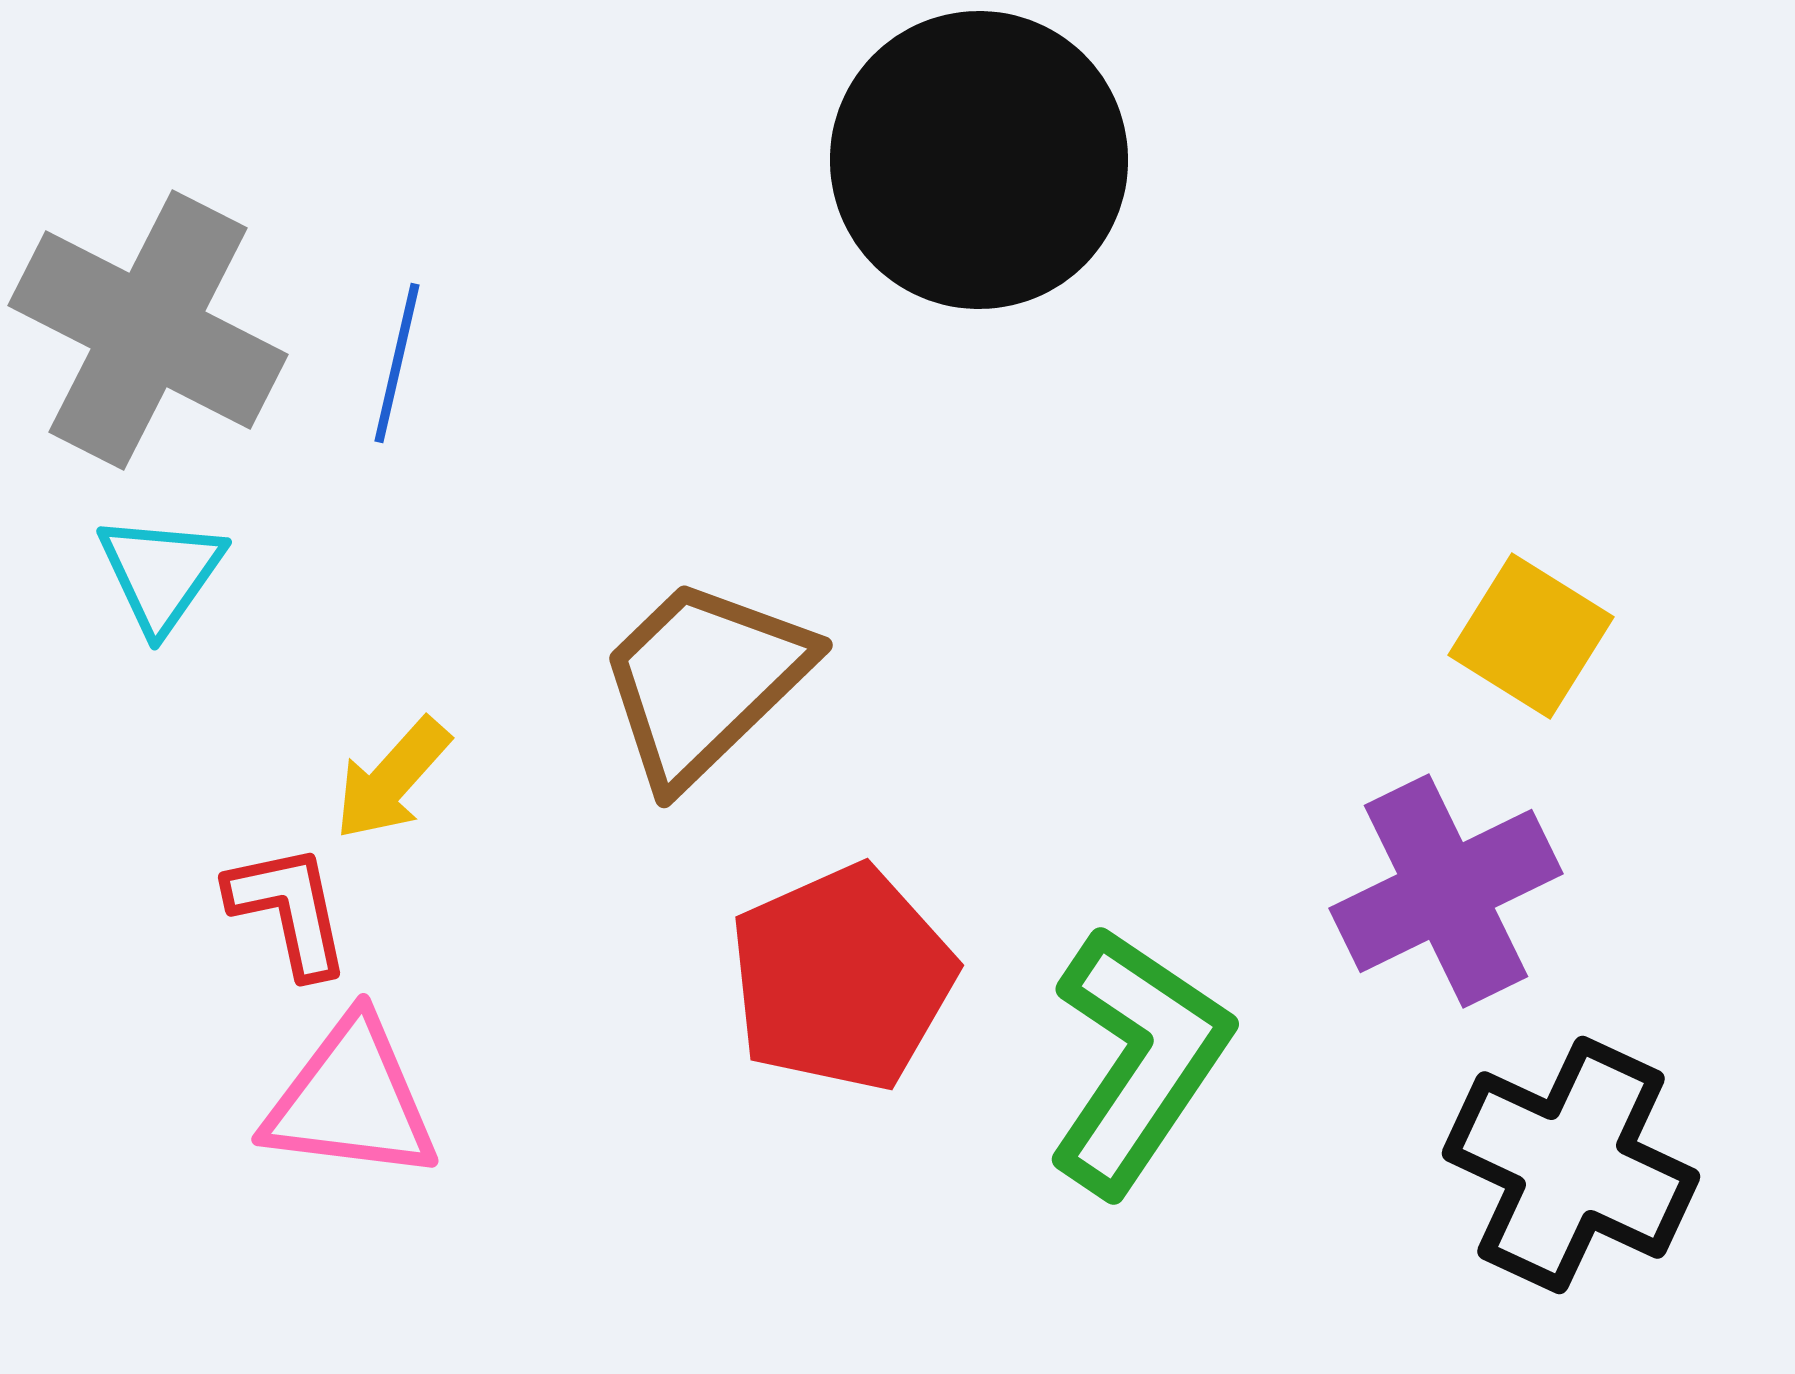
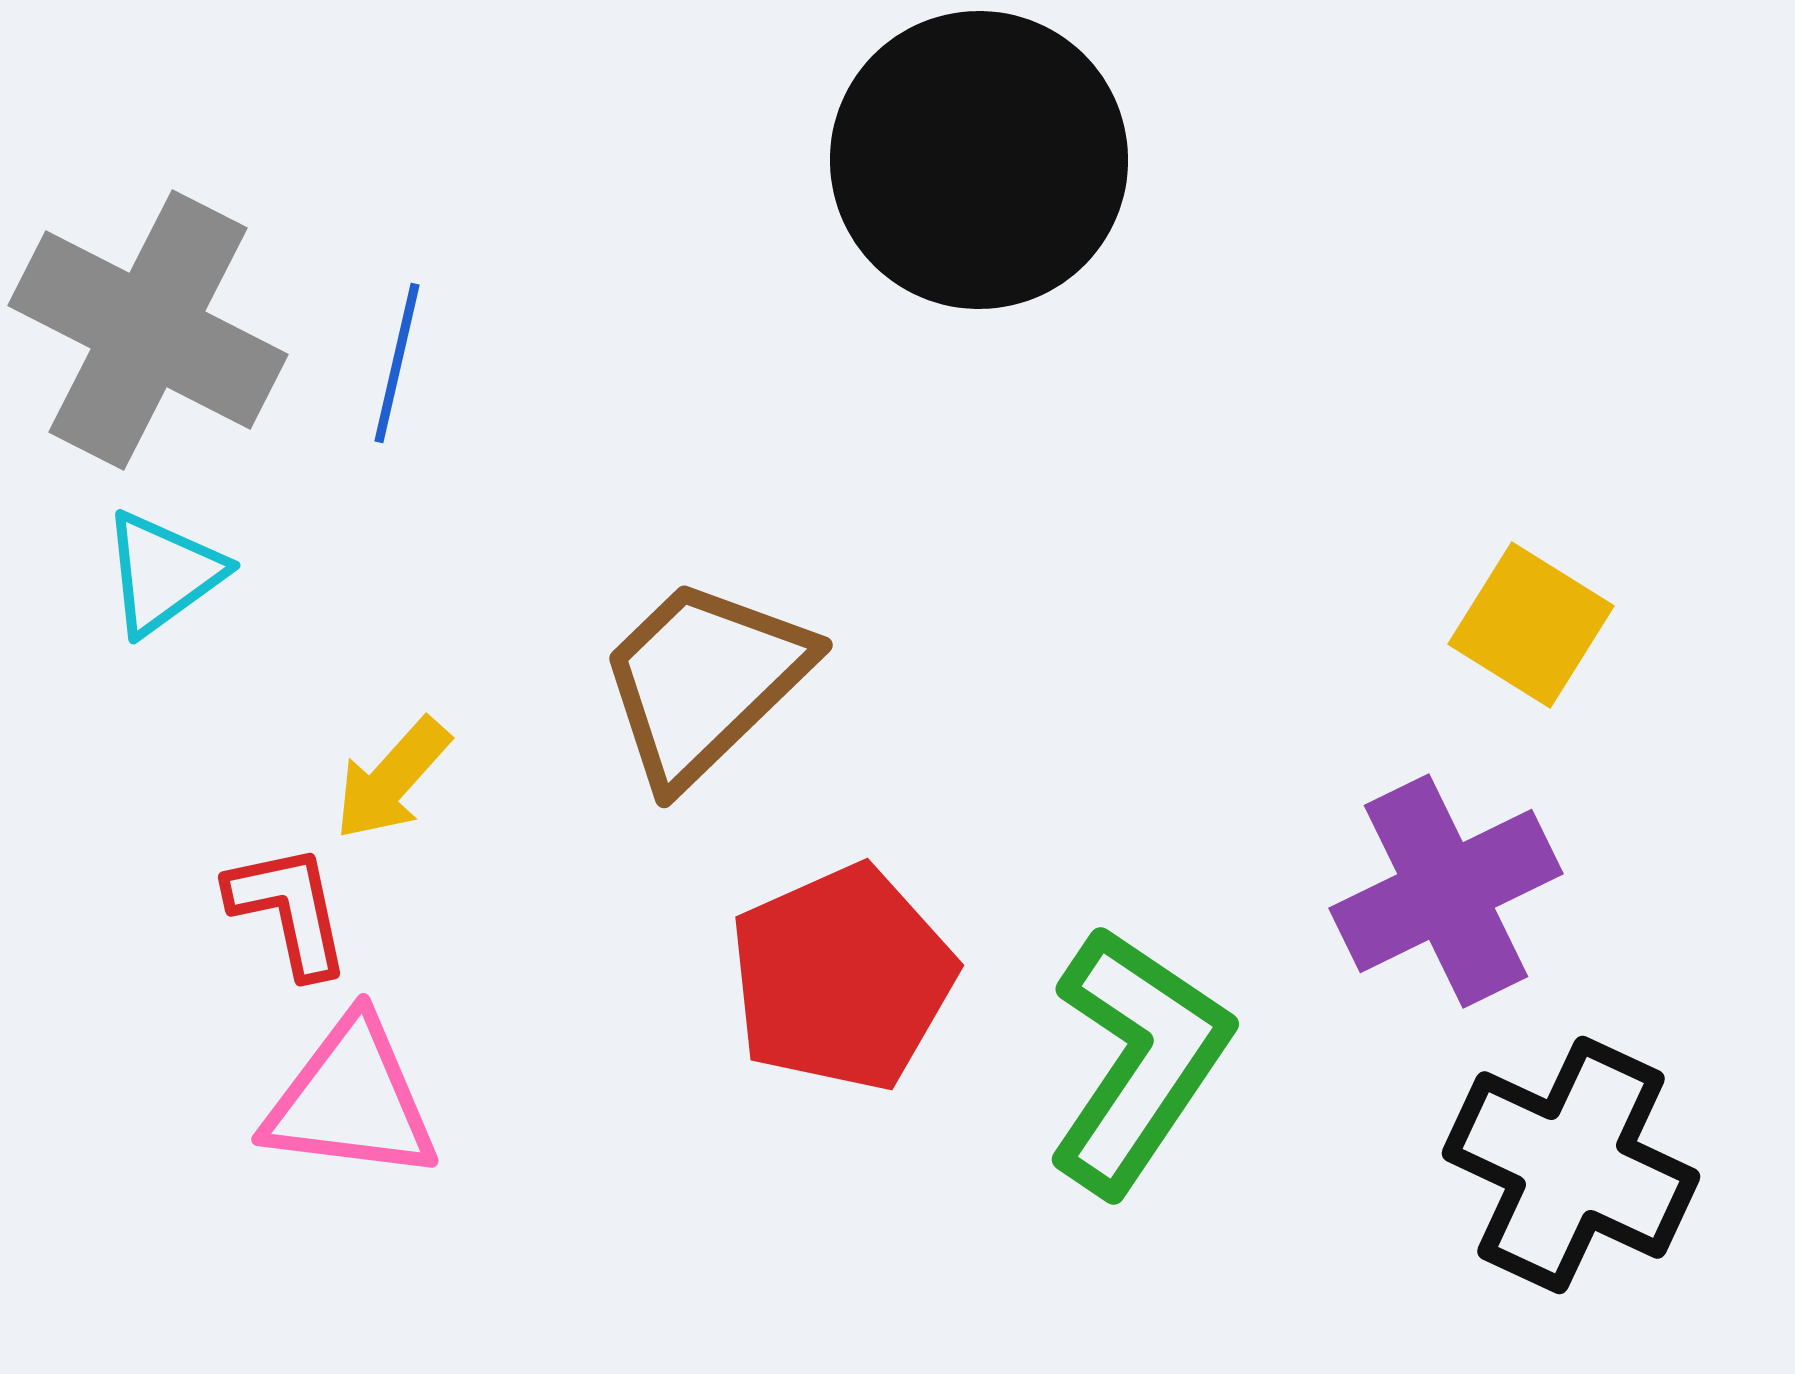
cyan triangle: moved 2 px right; rotated 19 degrees clockwise
yellow square: moved 11 px up
